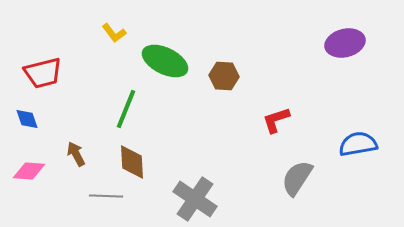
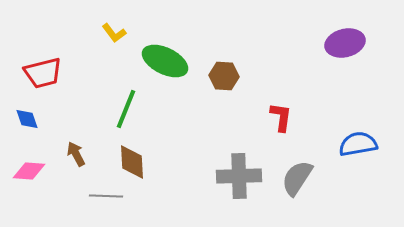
red L-shape: moved 5 px right, 3 px up; rotated 116 degrees clockwise
gray cross: moved 44 px right, 23 px up; rotated 36 degrees counterclockwise
